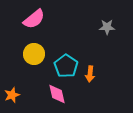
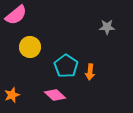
pink semicircle: moved 18 px left, 4 px up
yellow circle: moved 4 px left, 7 px up
orange arrow: moved 2 px up
pink diamond: moved 2 px left, 1 px down; rotated 35 degrees counterclockwise
